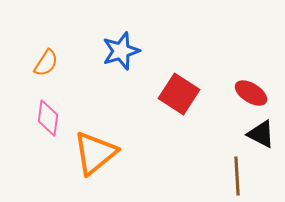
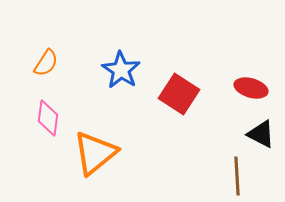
blue star: moved 19 px down; rotated 21 degrees counterclockwise
red ellipse: moved 5 px up; rotated 16 degrees counterclockwise
